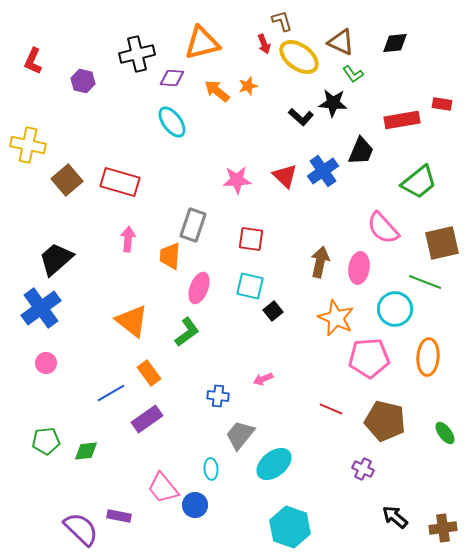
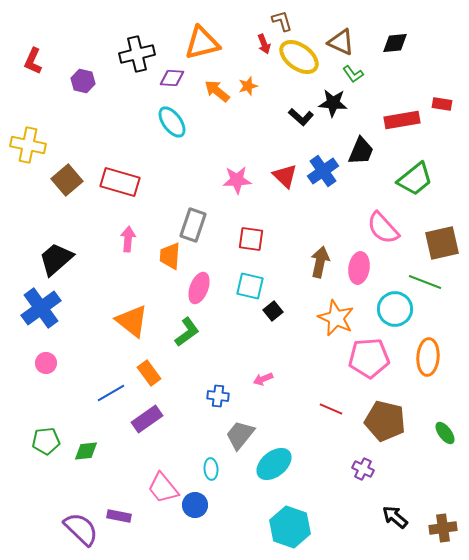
green trapezoid at (419, 182): moved 4 px left, 3 px up
